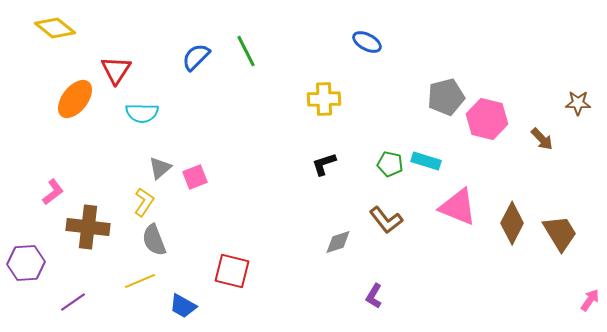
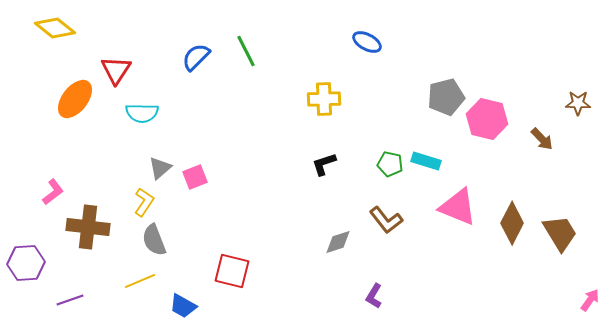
purple line: moved 3 px left, 2 px up; rotated 16 degrees clockwise
